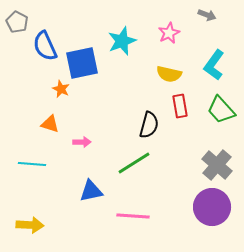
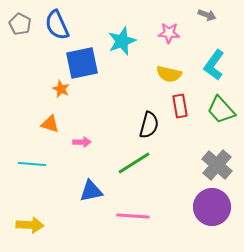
gray pentagon: moved 3 px right, 2 px down
pink star: rotated 30 degrees clockwise
blue semicircle: moved 12 px right, 21 px up
